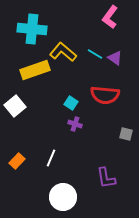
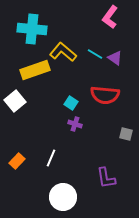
white square: moved 5 px up
